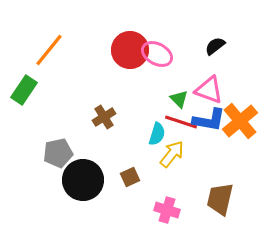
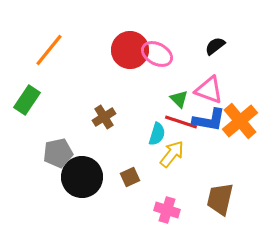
green rectangle: moved 3 px right, 10 px down
black circle: moved 1 px left, 3 px up
